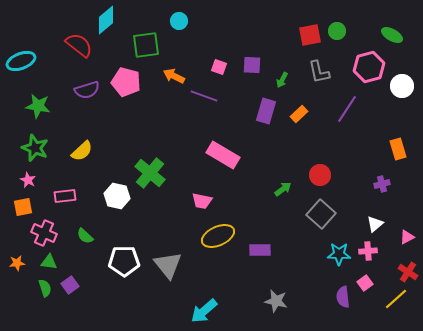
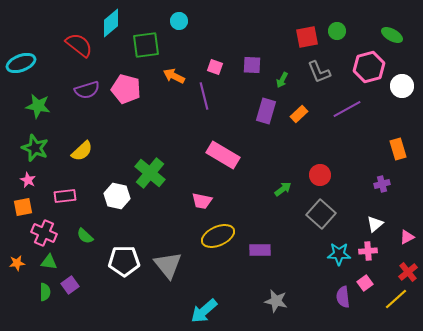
cyan diamond at (106, 20): moved 5 px right, 3 px down
red square at (310, 35): moved 3 px left, 2 px down
cyan ellipse at (21, 61): moved 2 px down
pink square at (219, 67): moved 4 px left
gray L-shape at (319, 72): rotated 10 degrees counterclockwise
pink pentagon at (126, 82): moved 7 px down
purple line at (204, 96): rotated 56 degrees clockwise
purple line at (347, 109): rotated 28 degrees clockwise
red cross at (408, 272): rotated 18 degrees clockwise
green semicircle at (45, 288): moved 4 px down; rotated 18 degrees clockwise
